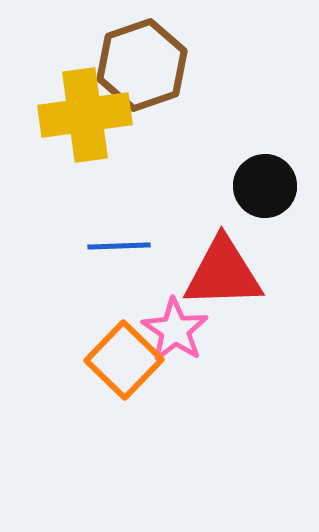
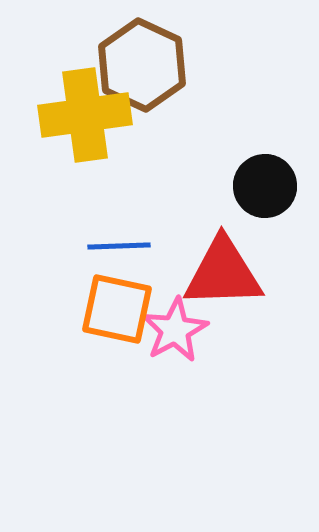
brown hexagon: rotated 16 degrees counterclockwise
pink star: rotated 10 degrees clockwise
orange square: moved 7 px left, 51 px up; rotated 32 degrees counterclockwise
